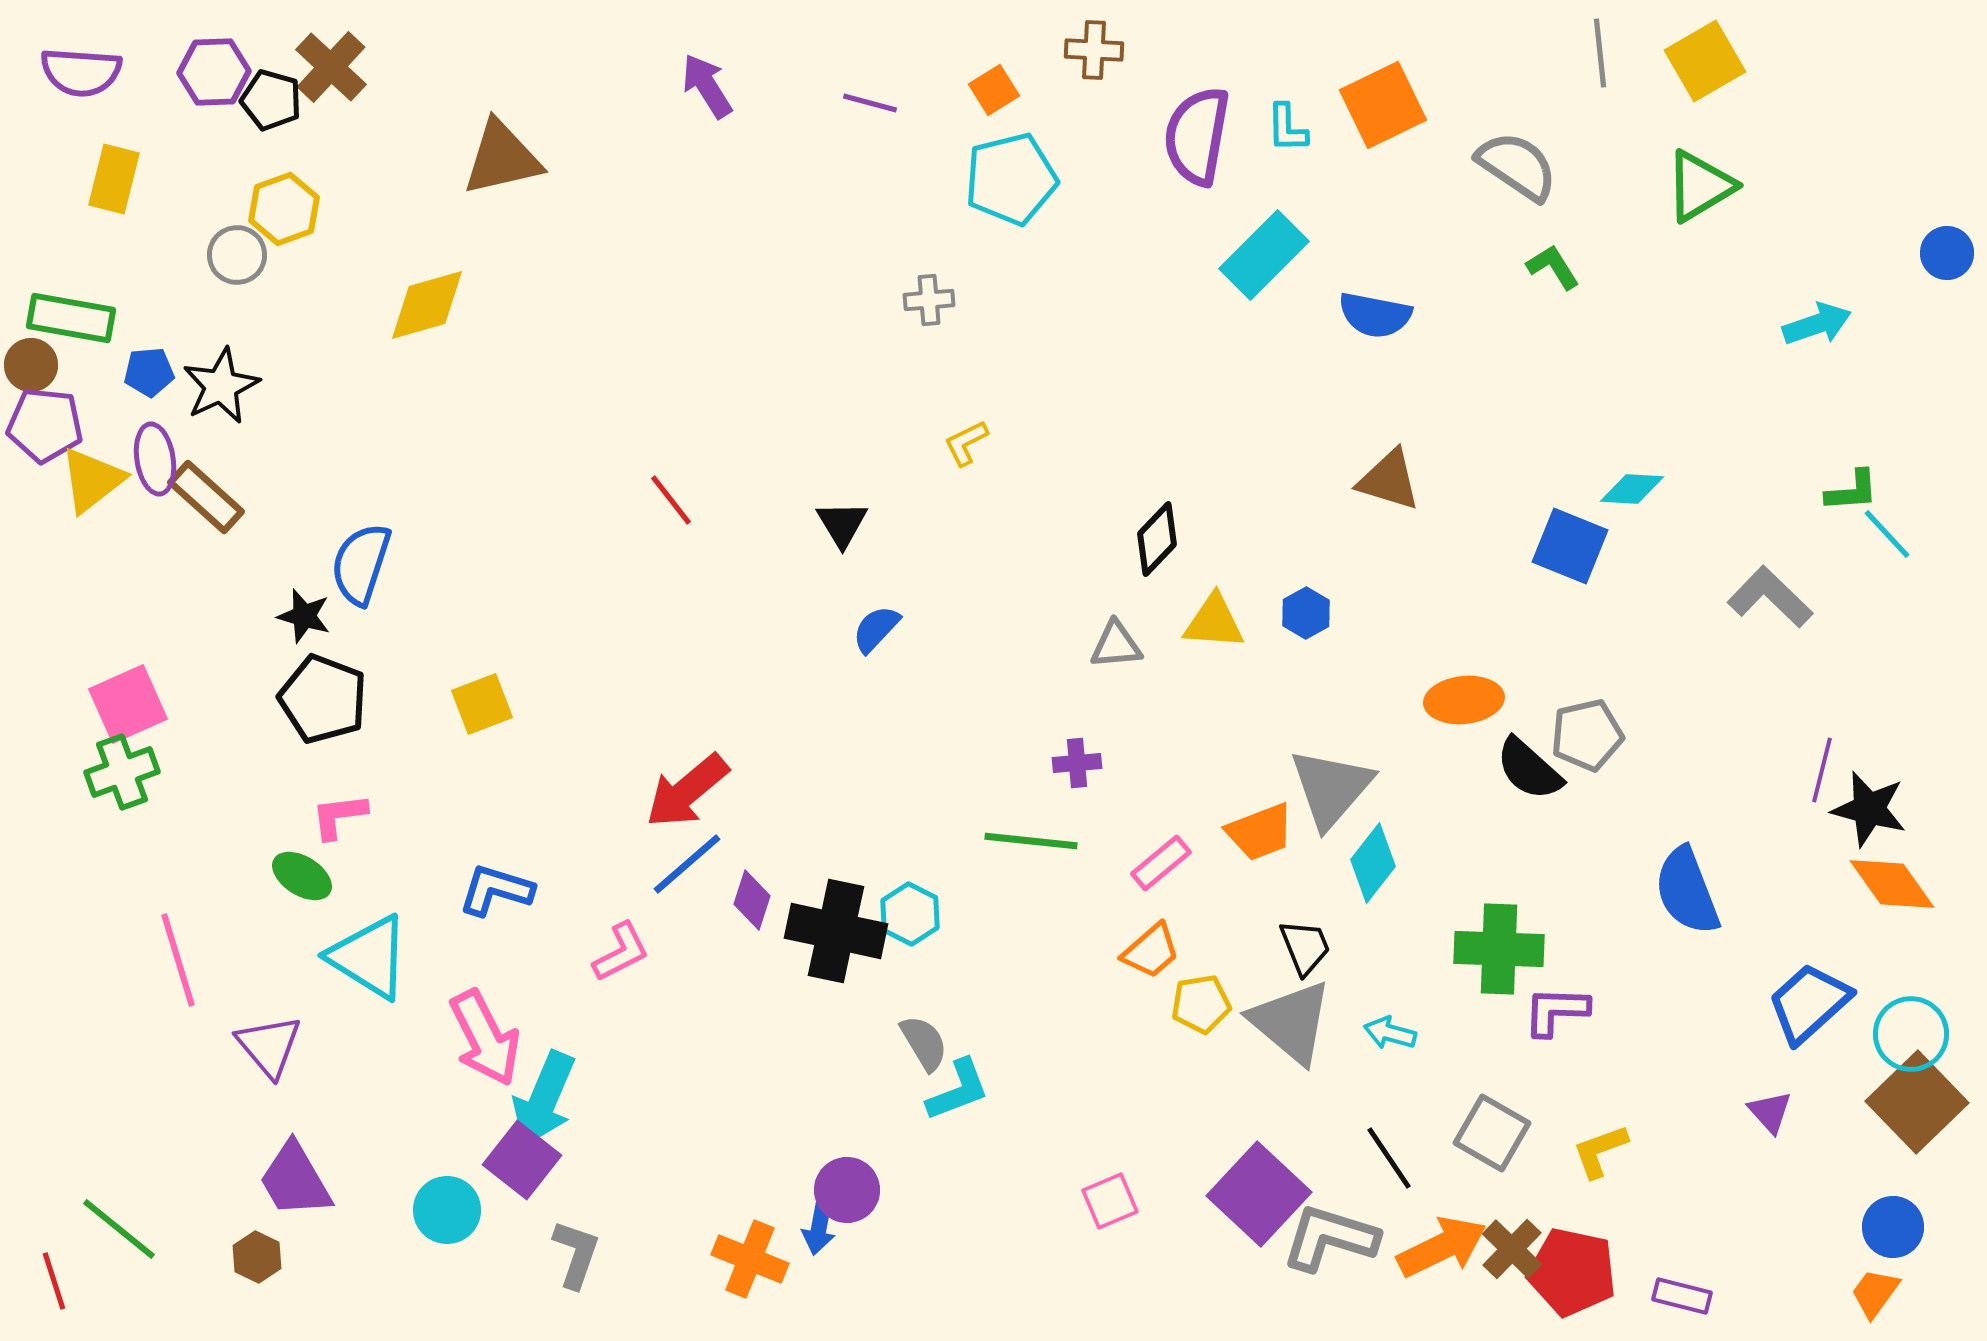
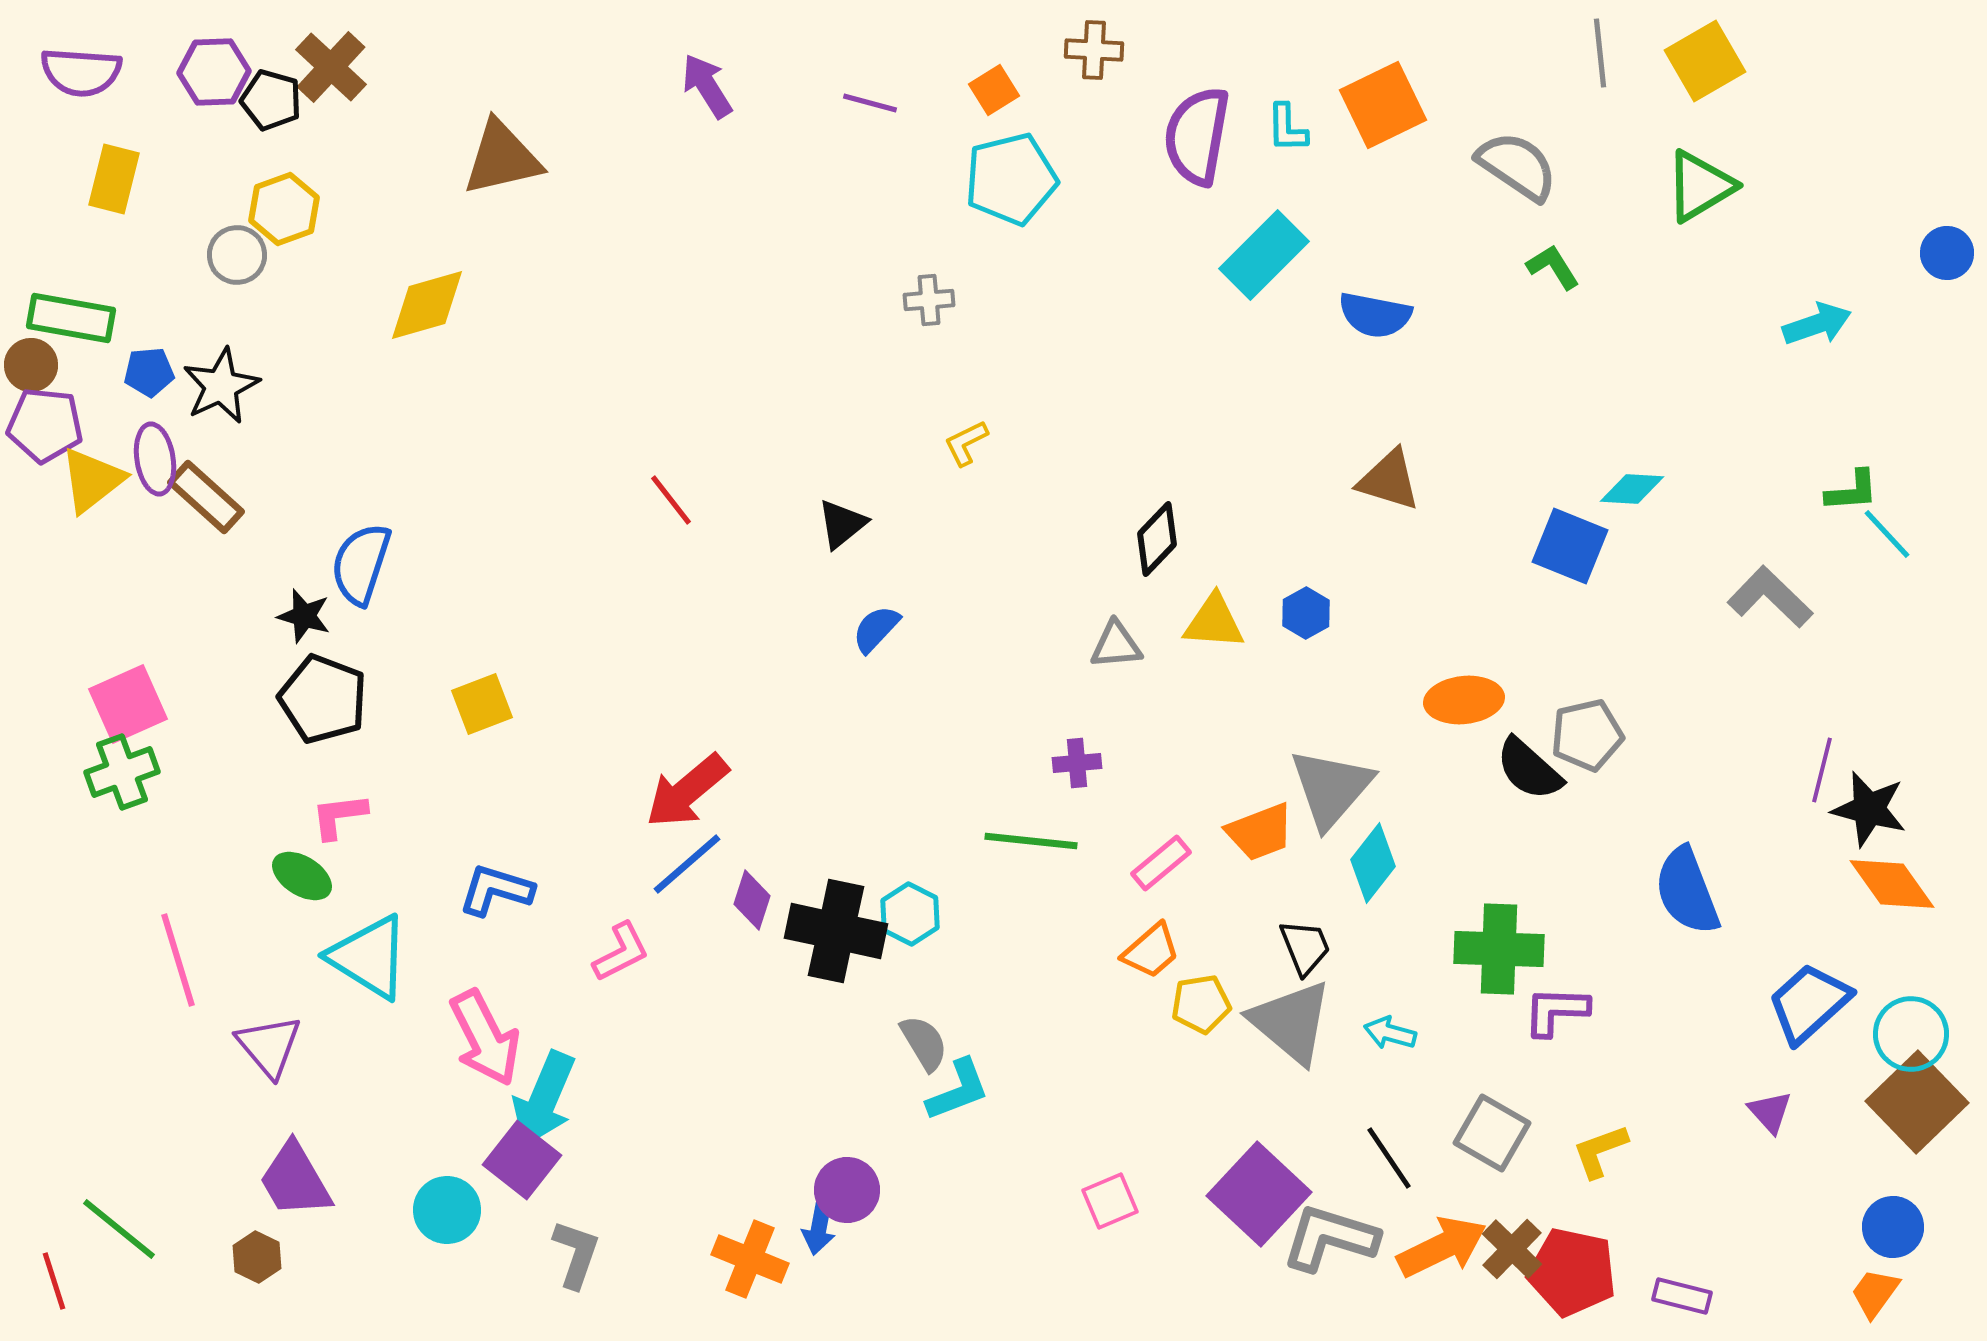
black triangle at (842, 524): rotated 22 degrees clockwise
